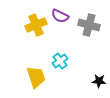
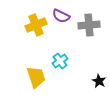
purple semicircle: moved 1 px right
gray cross: rotated 20 degrees counterclockwise
black star: rotated 24 degrees clockwise
